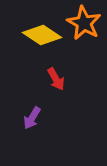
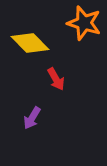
orange star: rotated 12 degrees counterclockwise
yellow diamond: moved 12 px left, 8 px down; rotated 12 degrees clockwise
